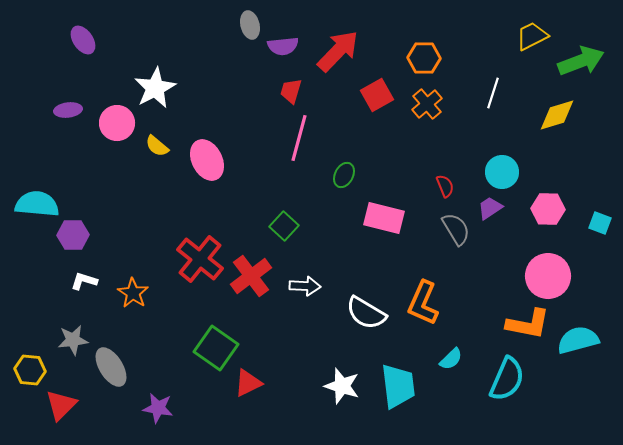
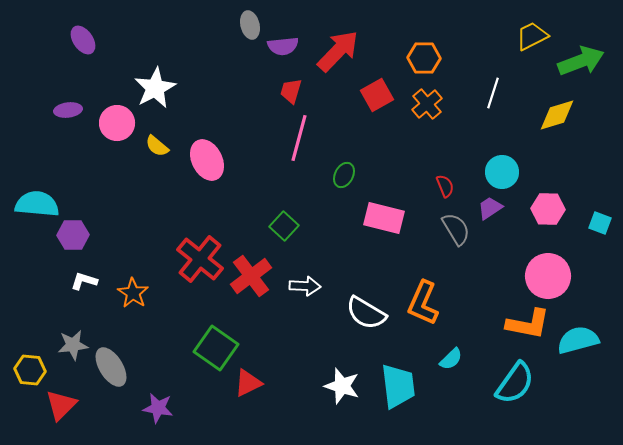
gray star at (73, 340): moved 5 px down
cyan semicircle at (507, 379): moved 8 px right, 4 px down; rotated 12 degrees clockwise
